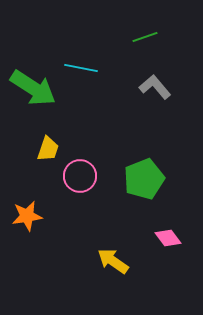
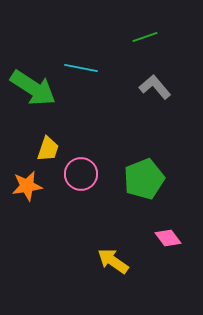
pink circle: moved 1 px right, 2 px up
orange star: moved 30 px up
